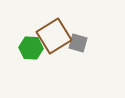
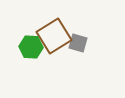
green hexagon: moved 1 px up
